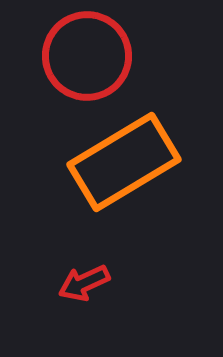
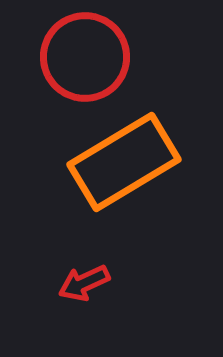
red circle: moved 2 px left, 1 px down
